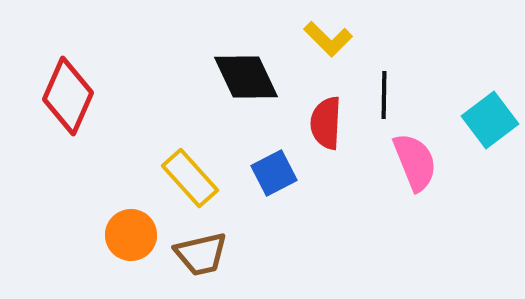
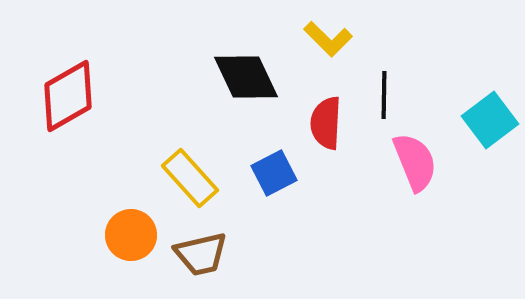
red diamond: rotated 36 degrees clockwise
